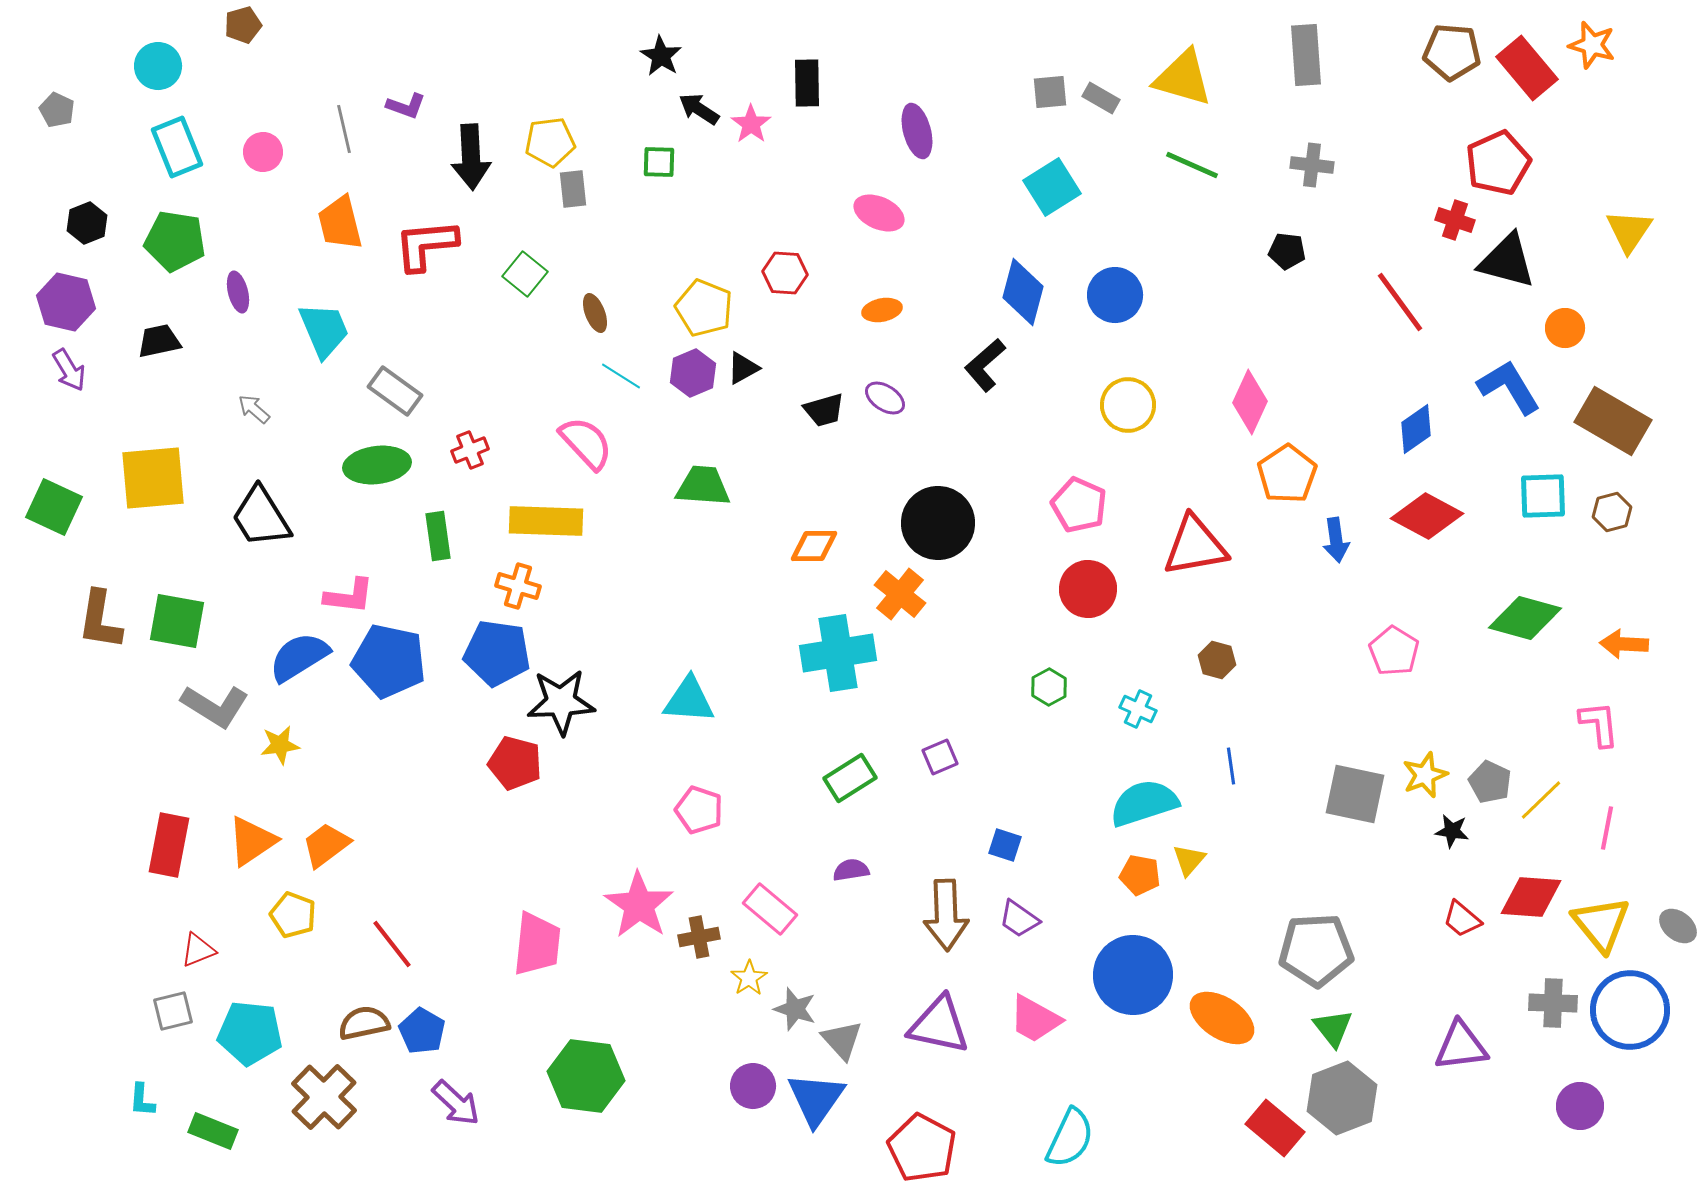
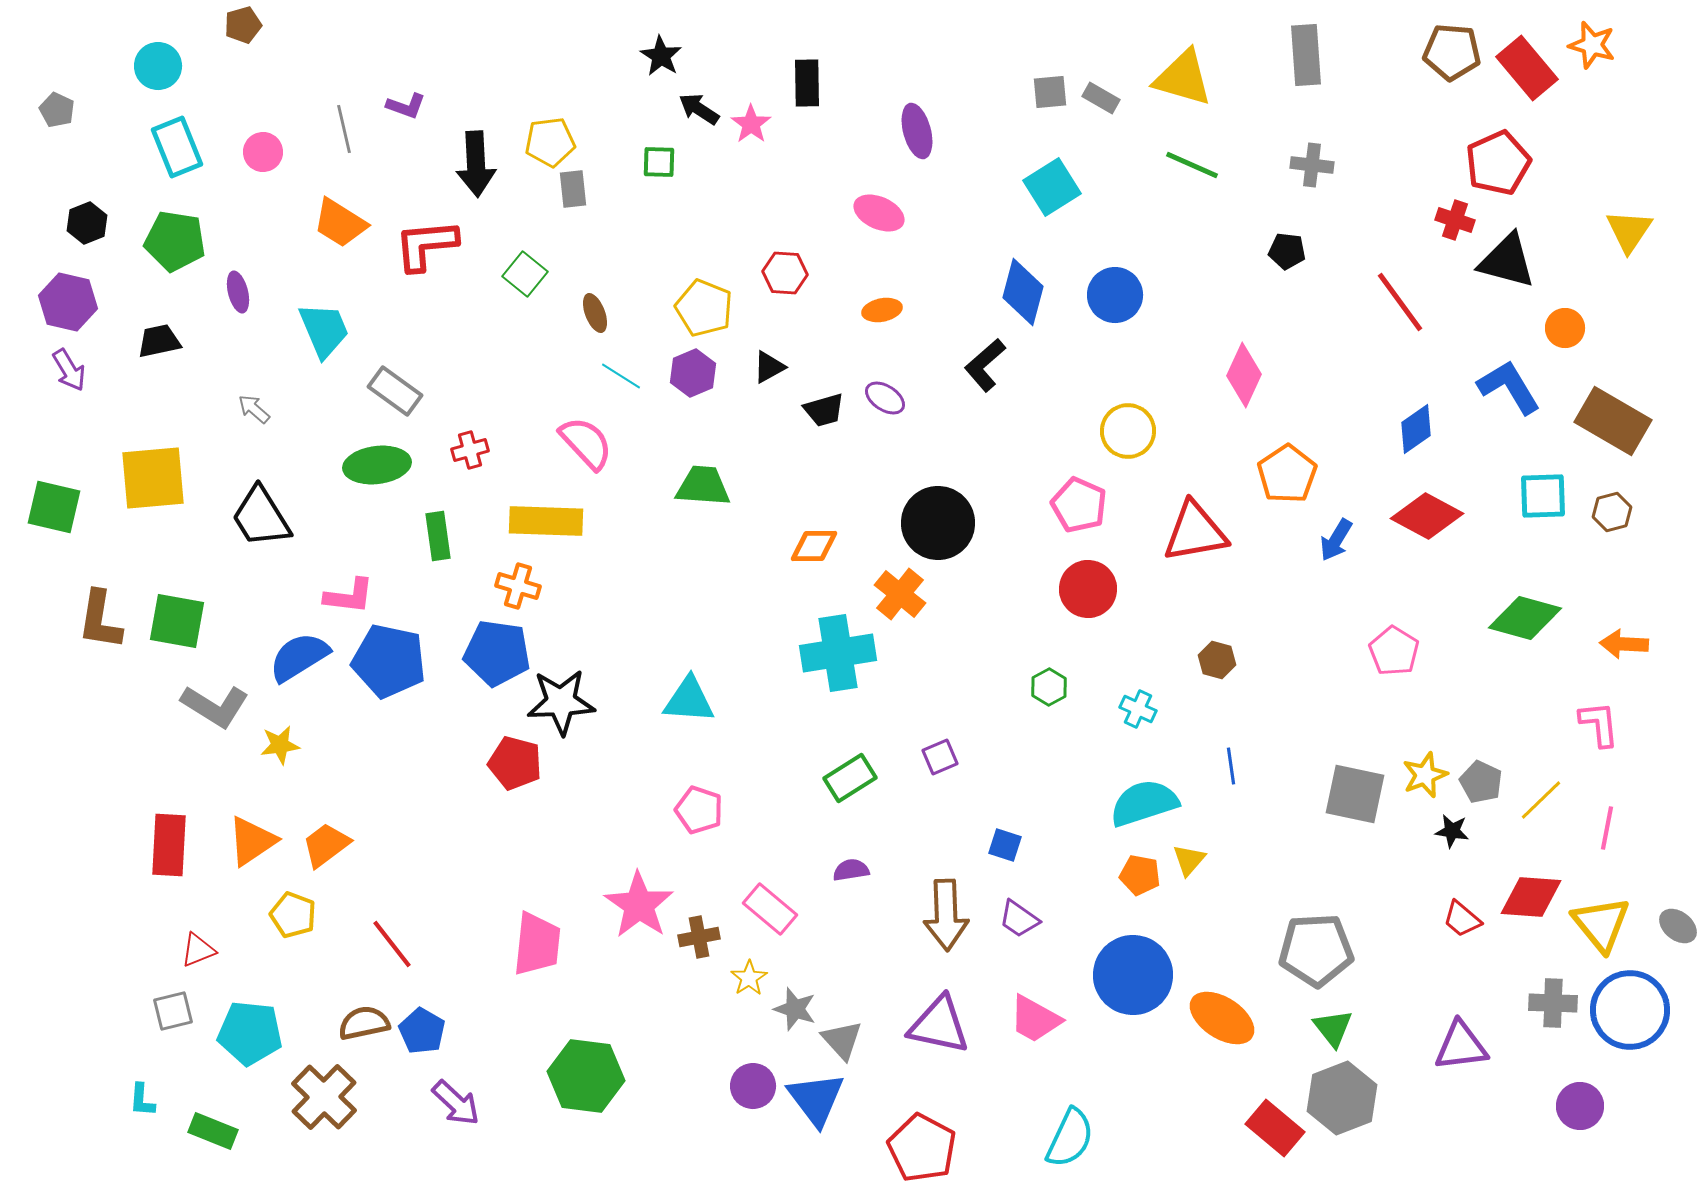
black arrow at (471, 157): moved 5 px right, 7 px down
orange trapezoid at (340, 223): rotated 44 degrees counterclockwise
purple hexagon at (66, 302): moved 2 px right
black triangle at (743, 368): moved 26 px right, 1 px up
pink diamond at (1250, 402): moved 6 px left, 27 px up
yellow circle at (1128, 405): moved 26 px down
red cross at (470, 450): rotated 6 degrees clockwise
green square at (54, 507): rotated 12 degrees counterclockwise
blue arrow at (1336, 540): rotated 39 degrees clockwise
red triangle at (1195, 546): moved 14 px up
gray pentagon at (1490, 782): moved 9 px left
red rectangle at (169, 845): rotated 8 degrees counterclockwise
blue triangle at (816, 1099): rotated 12 degrees counterclockwise
